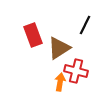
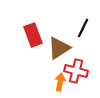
black line: moved 2 px left, 3 px down
